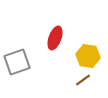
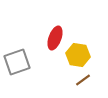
yellow hexagon: moved 10 px left, 1 px up
